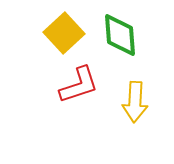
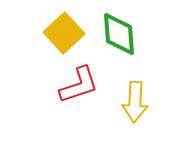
green diamond: moved 1 px left, 1 px up
